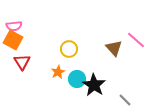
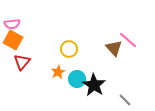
pink semicircle: moved 2 px left, 2 px up
pink line: moved 8 px left
red triangle: rotated 12 degrees clockwise
